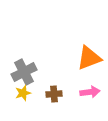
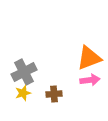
pink arrow: moved 12 px up
